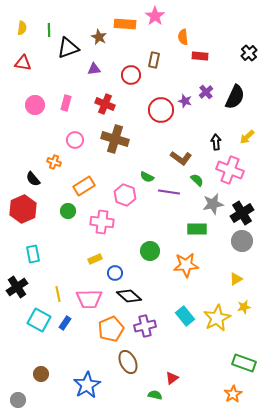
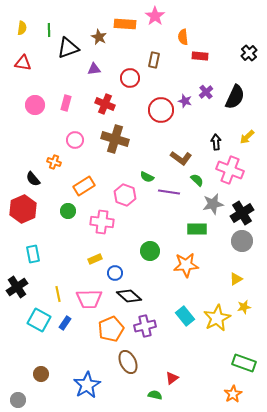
red circle at (131, 75): moved 1 px left, 3 px down
